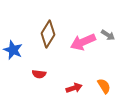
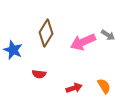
brown diamond: moved 2 px left, 1 px up
